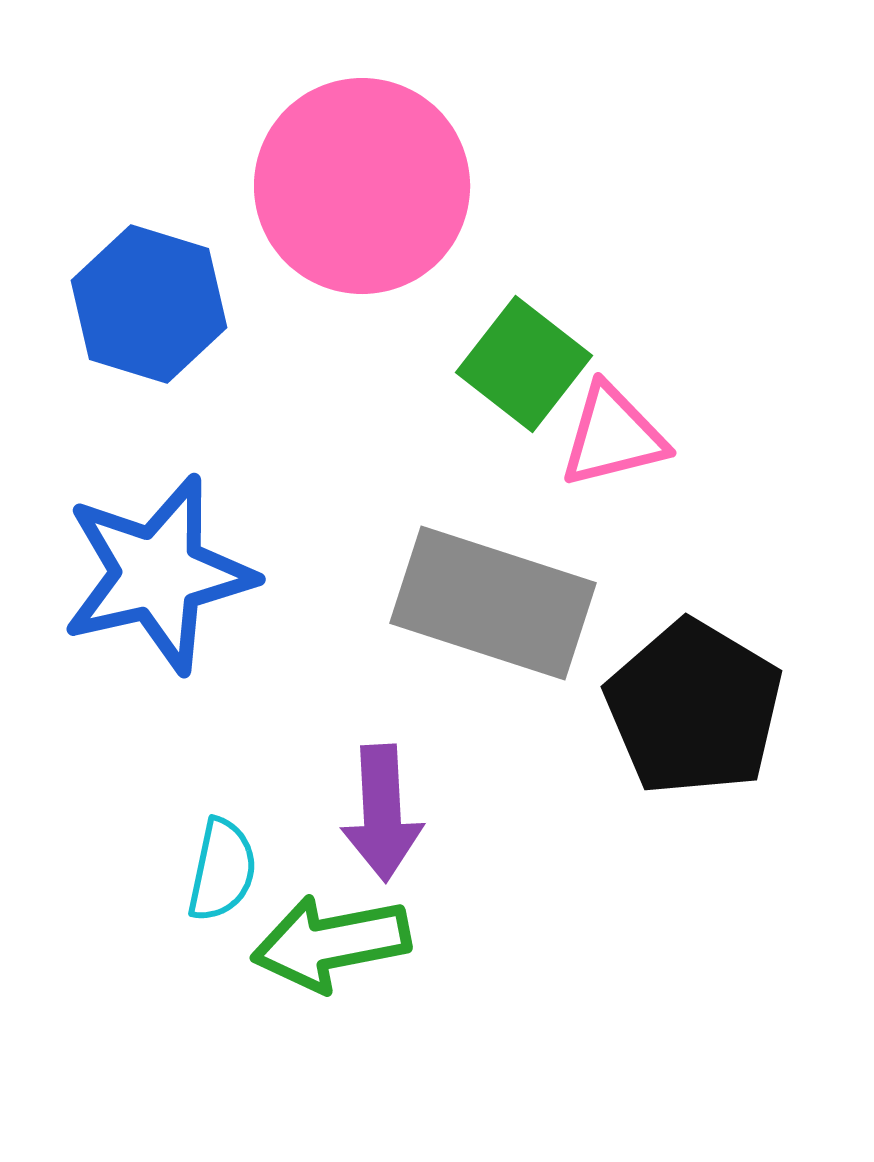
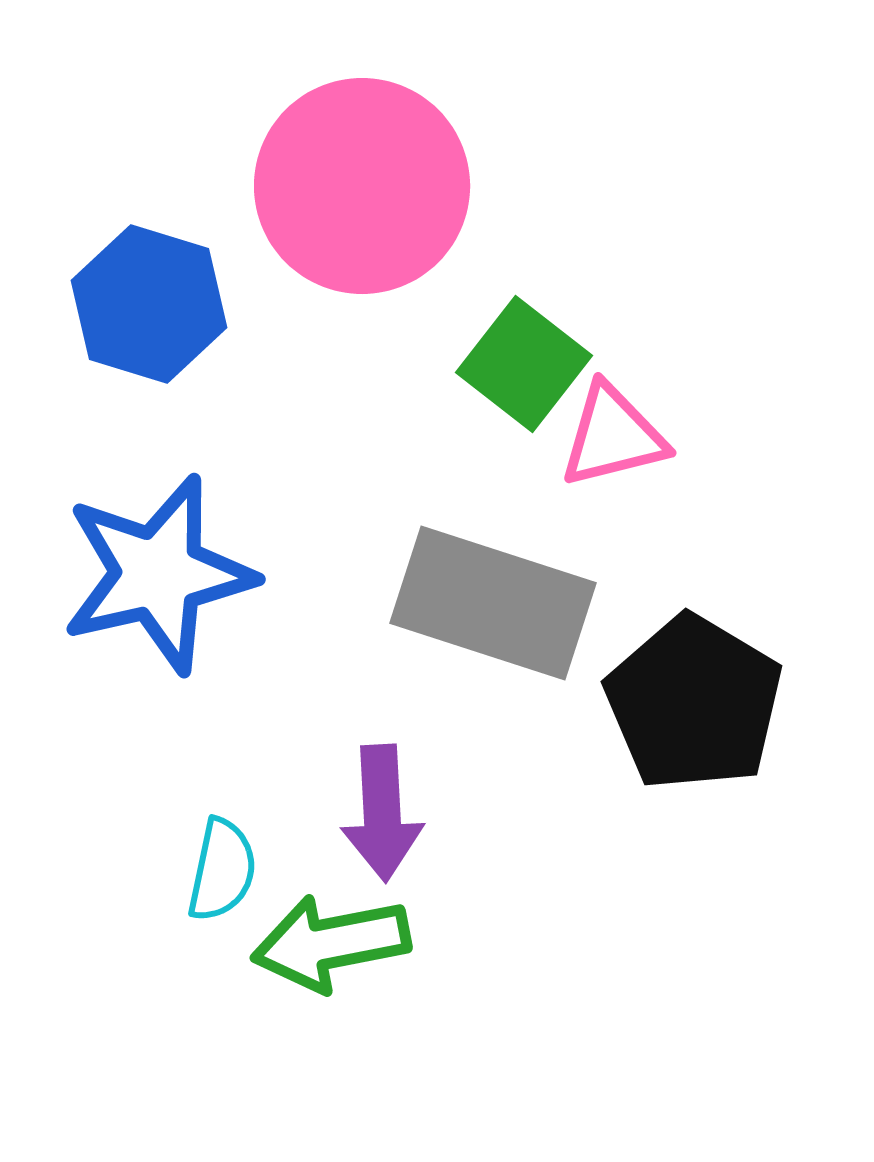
black pentagon: moved 5 px up
